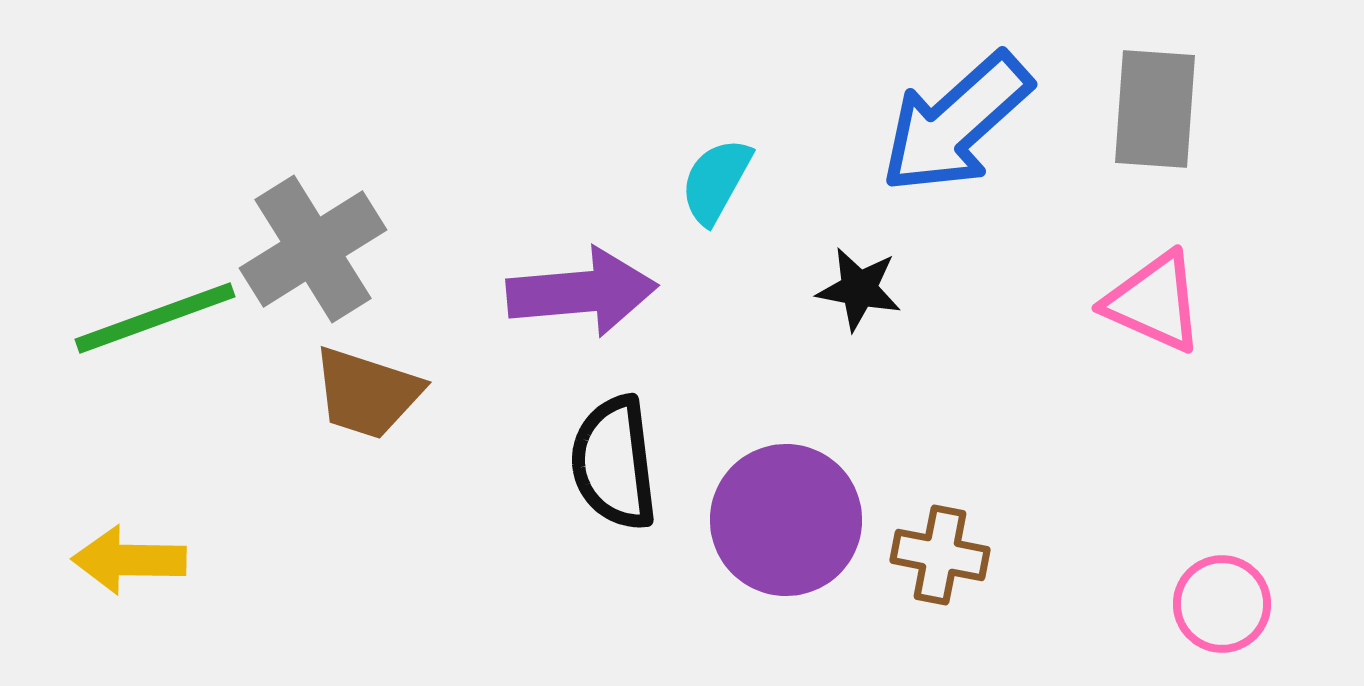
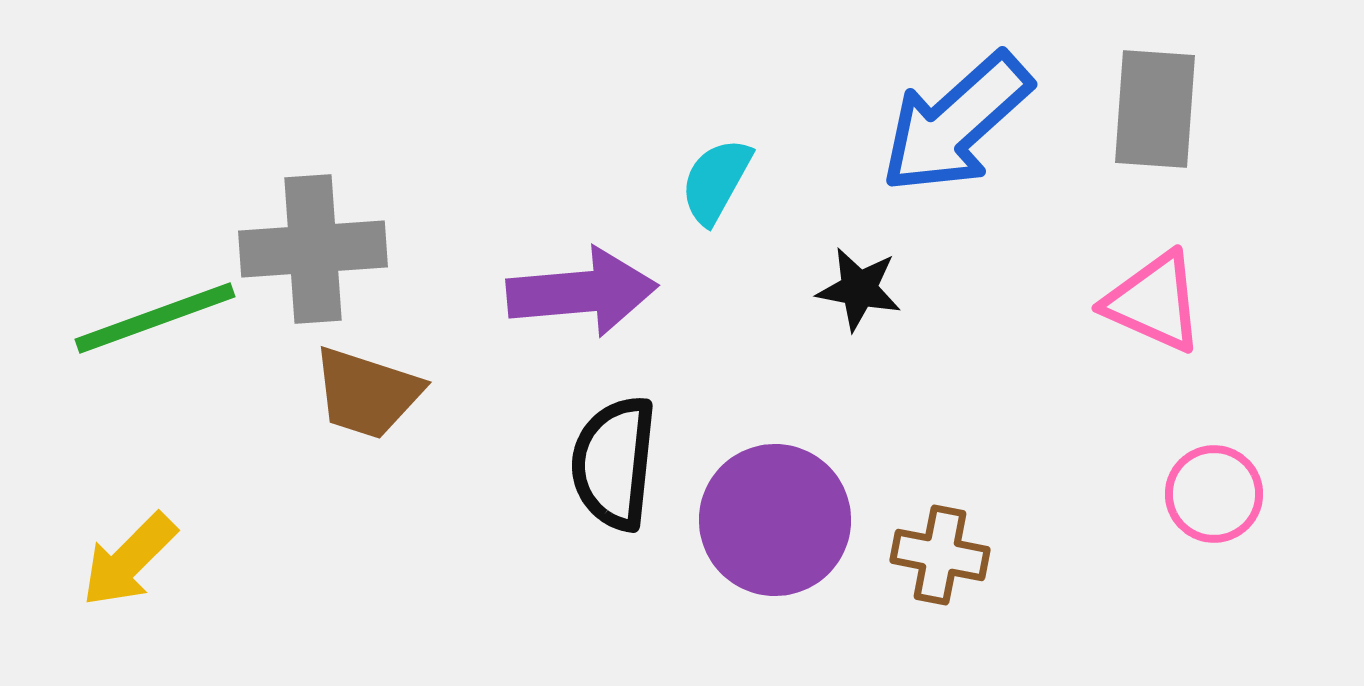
gray cross: rotated 28 degrees clockwise
black semicircle: rotated 13 degrees clockwise
purple circle: moved 11 px left
yellow arrow: rotated 46 degrees counterclockwise
pink circle: moved 8 px left, 110 px up
